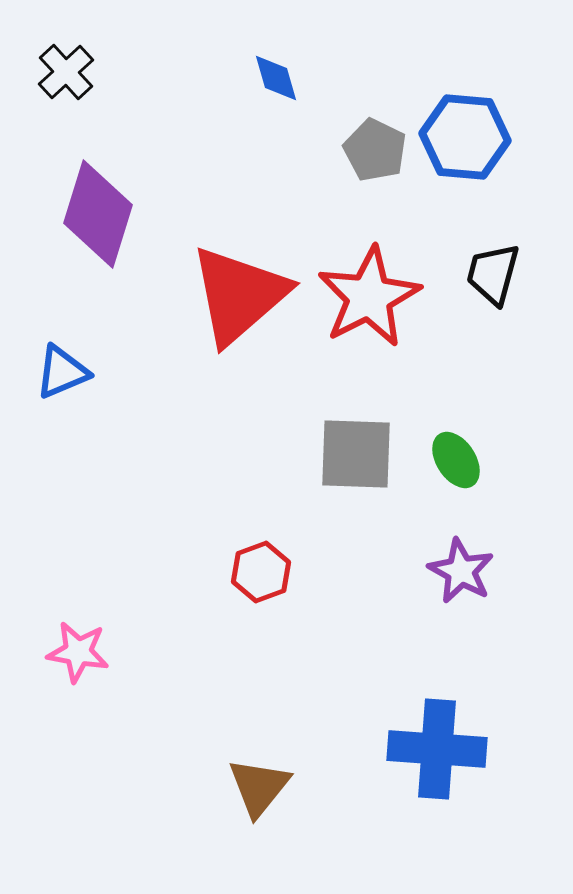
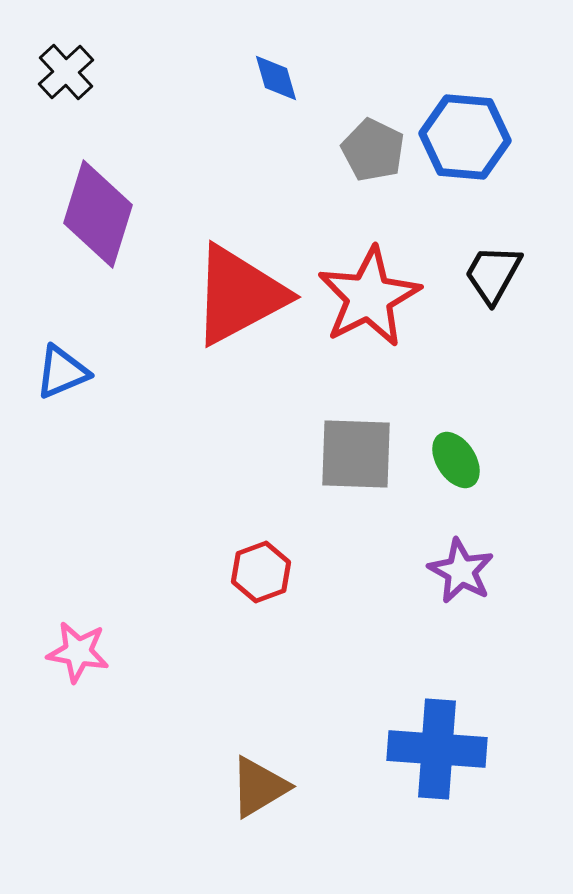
gray pentagon: moved 2 px left
black trapezoid: rotated 14 degrees clockwise
red triangle: rotated 13 degrees clockwise
brown triangle: rotated 20 degrees clockwise
